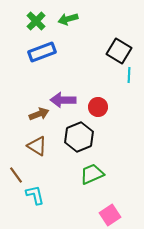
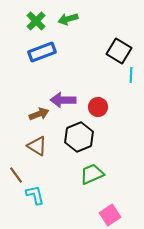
cyan line: moved 2 px right
